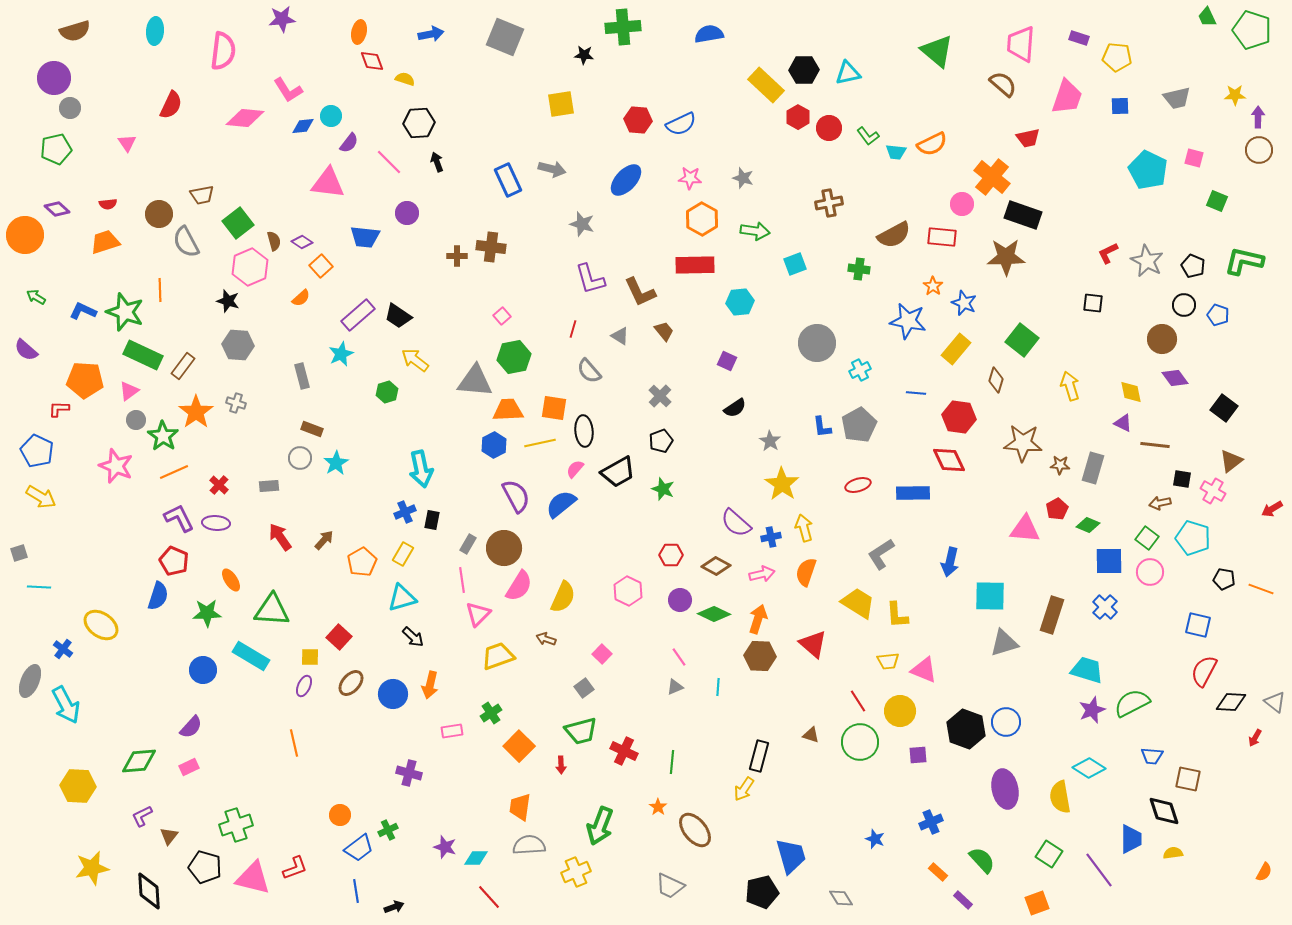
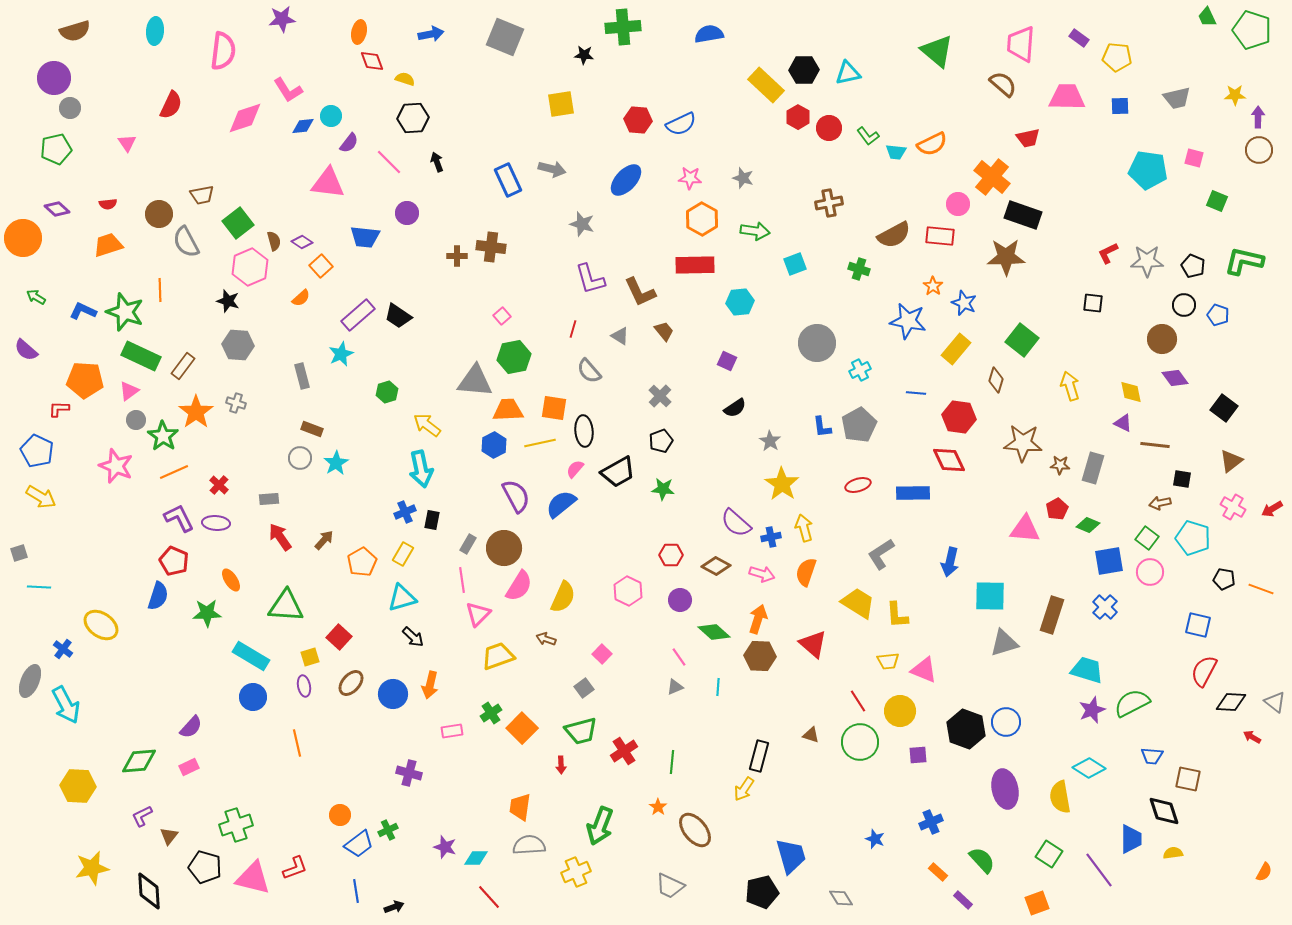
purple rectangle at (1079, 38): rotated 18 degrees clockwise
pink trapezoid at (1067, 97): rotated 108 degrees counterclockwise
pink diamond at (245, 118): rotated 24 degrees counterclockwise
black hexagon at (419, 123): moved 6 px left, 5 px up
cyan pentagon at (1148, 170): rotated 18 degrees counterclockwise
pink circle at (962, 204): moved 4 px left
orange circle at (25, 235): moved 2 px left, 3 px down
red rectangle at (942, 237): moved 2 px left, 1 px up
orange trapezoid at (105, 242): moved 3 px right, 3 px down
gray star at (1147, 261): rotated 28 degrees counterclockwise
green cross at (859, 269): rotated 10 degrees clockwise
green rectangle at (143, 355): moved 2 px left, 1 px down
yellow arrow at (415, 360): moved 12 px right, 65 px down
gray rectangle at (269, 486): moved 13 px down
green star at (663, 489): rotated 15 degrees counterclockwise
pink cross at (1213, 491): moved 20 px right, 16 px down
blue square at (1109, 561): rotated 8 degrees counterclockwise
pink arrow at (762, 574): rotated 30 degrees clockwise
green triangle at (272, 610): moved 14 px right, 4 px up
green diamond at (714, 614): moved 18 px down; rotated 16 degrees clockwise
yellow square at (310, 657): rotated 18 degrees counterclockwise
blue circle at (203, 670): moved 50 px right, 27 px down
purple ellipse at (304, 686): rotated 35 degrees counterclockwise
red arrow at (1255, 738): moved 3 px left, 1 px up; rotated 90 degrees clockwise
orange line at (294, 743): moved 3 px right
orange square at (519, 746): moved 3 px right, 18 px up
red cross at (624, 751): rotated 32 degrees clockwise
blue trapezoid at (359, 848): moved 4 px up
